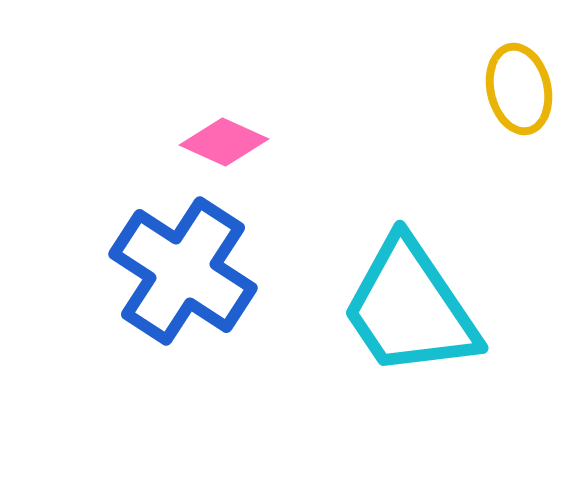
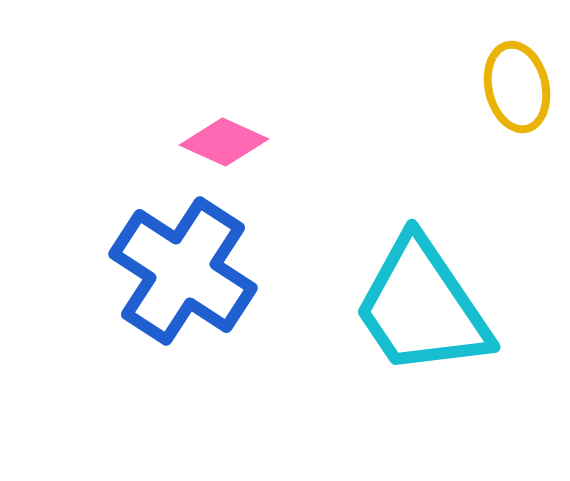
yellow ellipse: moved 2 px left, 2 px up
cyan trapezoid: moved 12 px right, 1 px up
